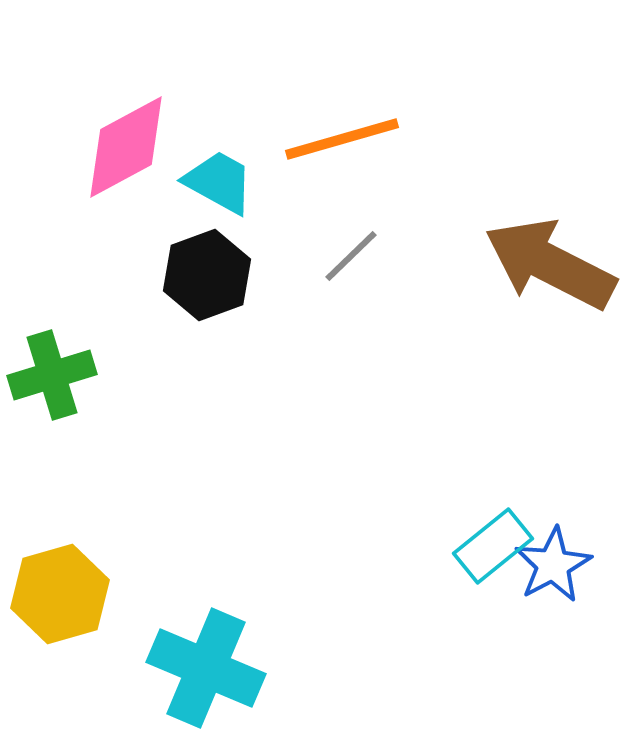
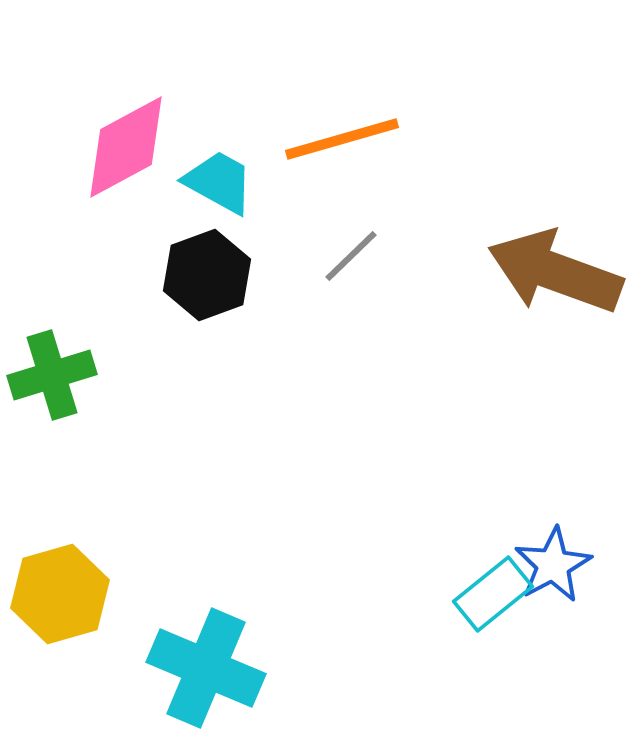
brown arrow: moved 5 px right, 8 px down; rotated 7 degrees counterclockwise
cyan rectangle: moved 48 px down
